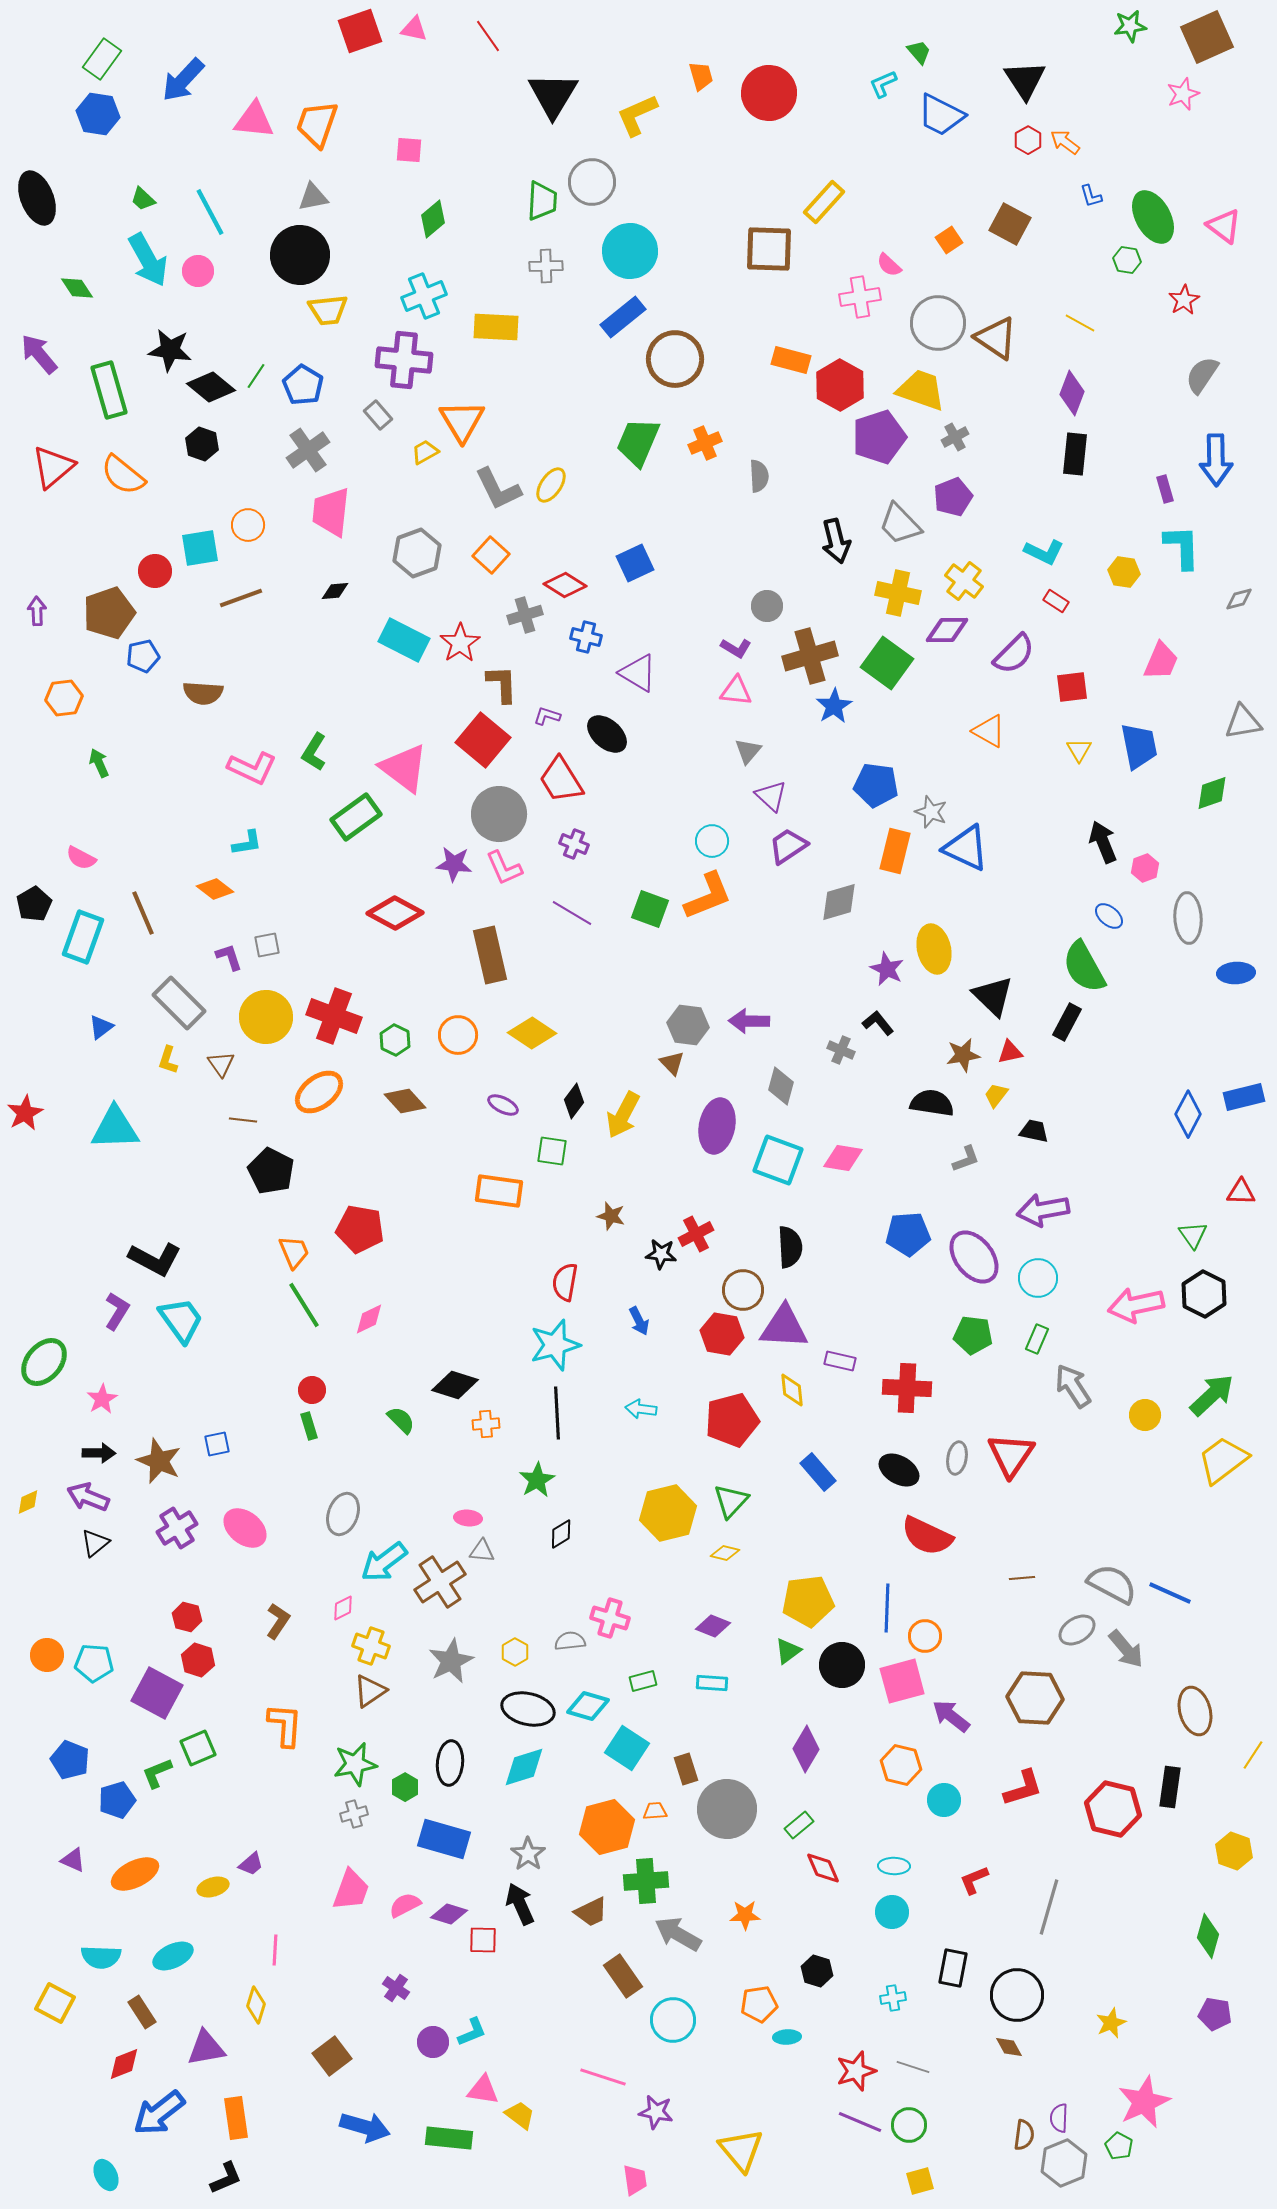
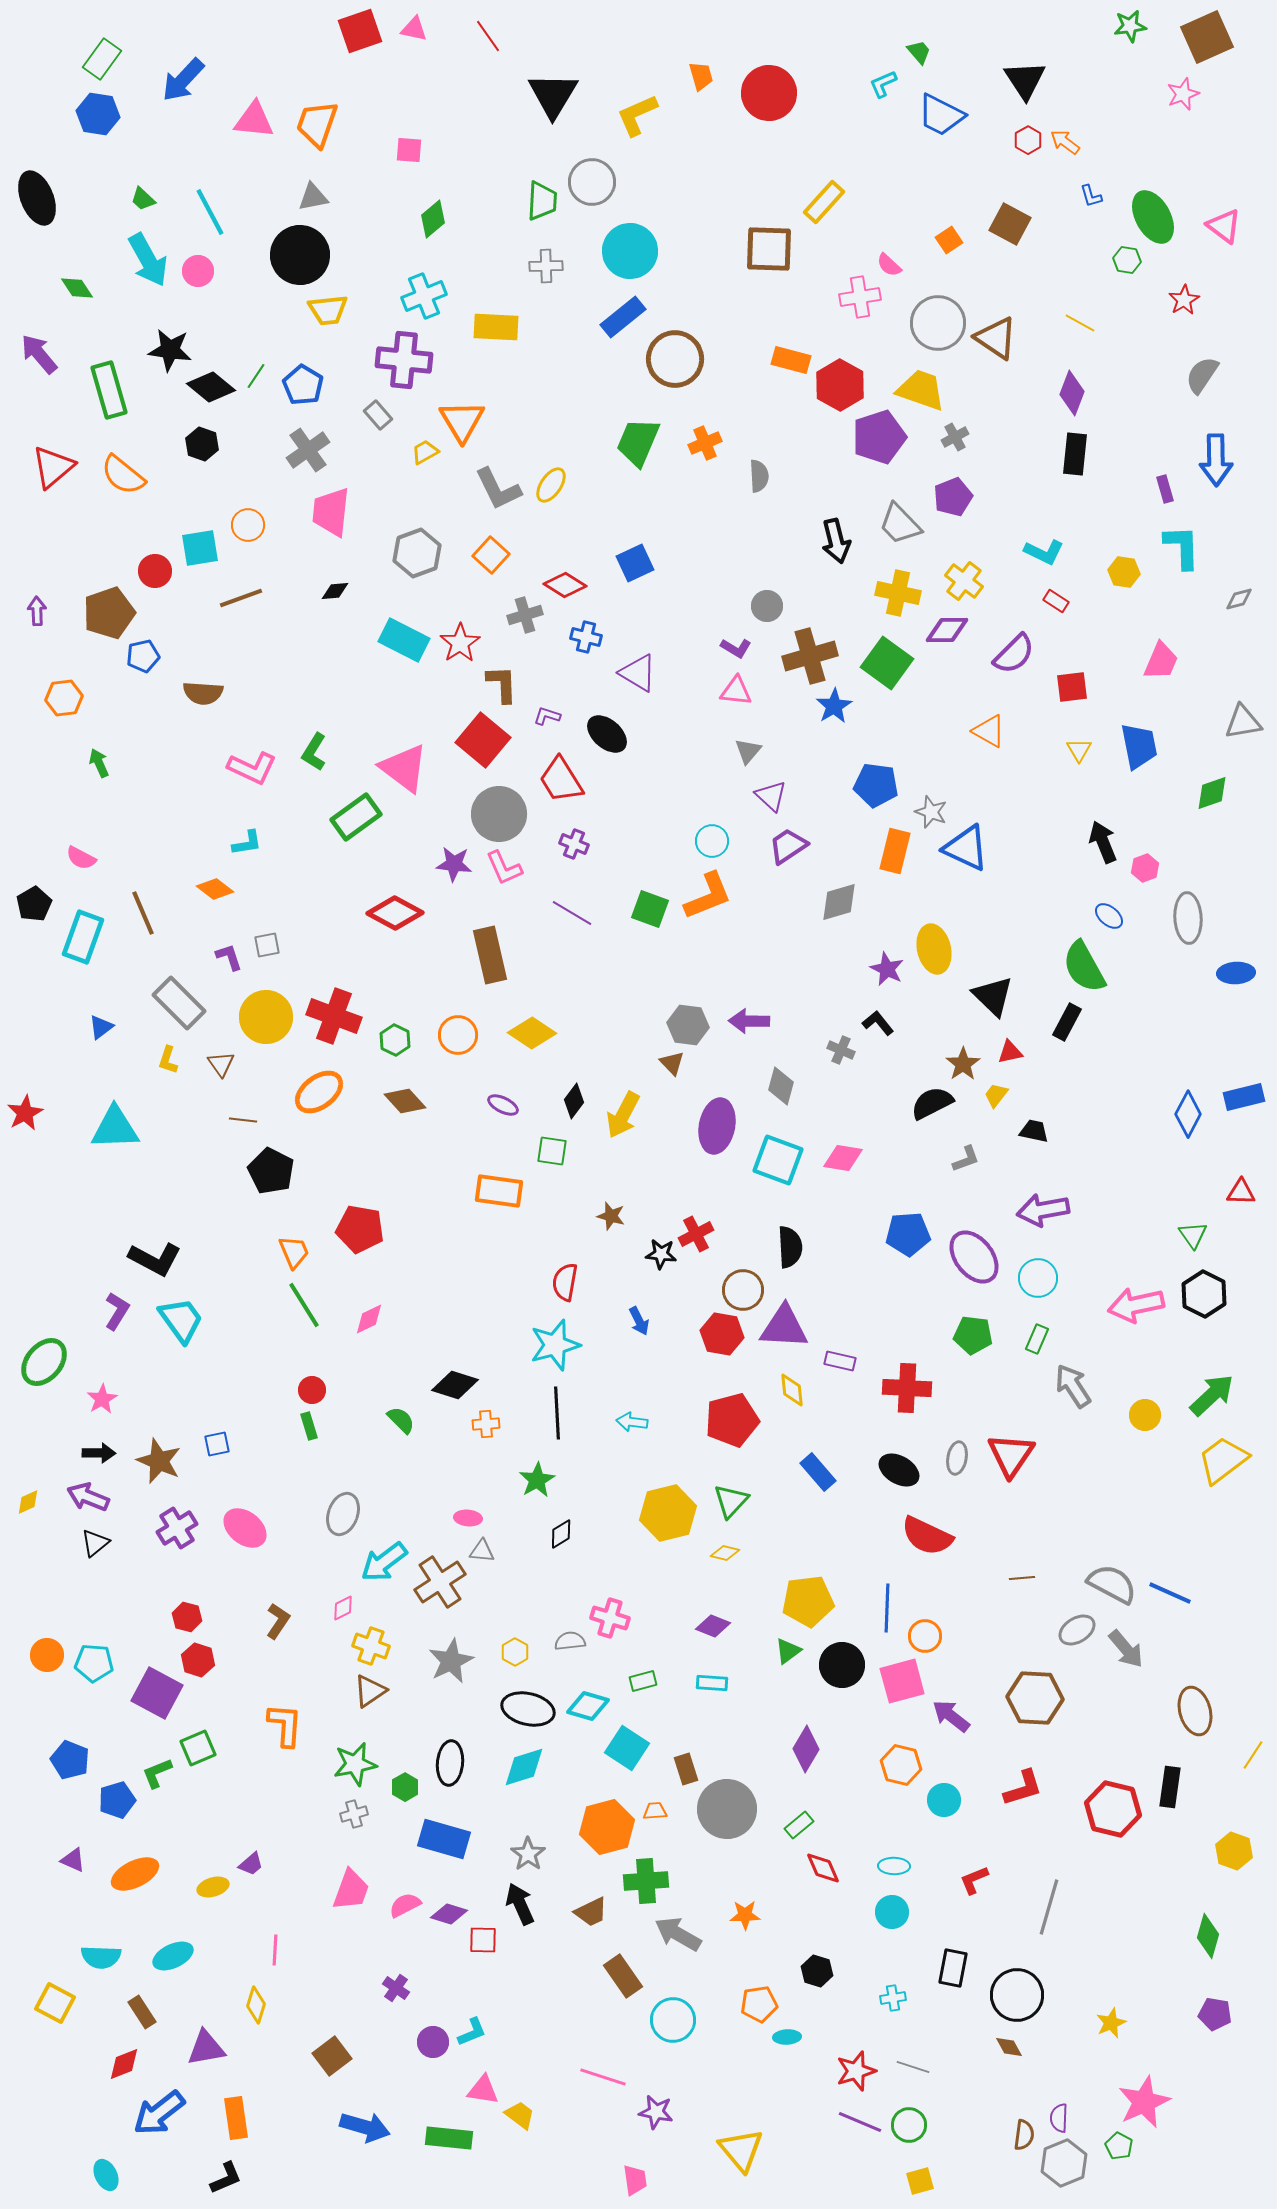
brown star at (963, 1055): moved 9 px down; rotated 24 degrees counterclockwise
black semicircle at (932, 1103): rotated 36 degrees counterclockwise
cyan arrow at (641, 1409): moved 9 px left, 13 px down
